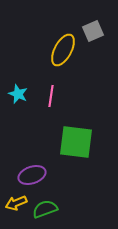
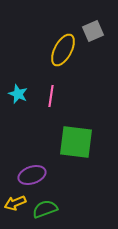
yellow arrow: moved 1 px left
